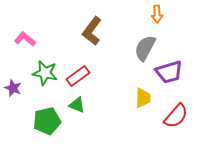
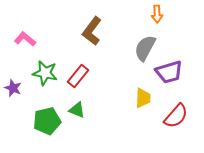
red rectangle: rotated 15 degrees counterclockwise
green triangle: moved 5 px down
